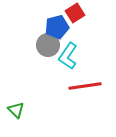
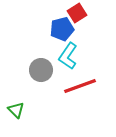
red square: moved 2 px right
blue pentagon: moved 5 px right, 2 px down
gray circle: moved 7 px left, 25 px down
red line: moved 5 px left; rotated 12 degrees counterclockwise
